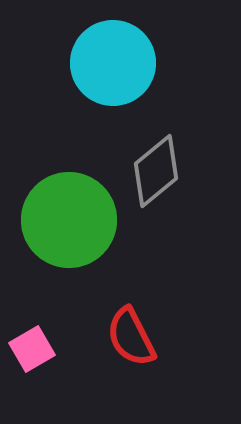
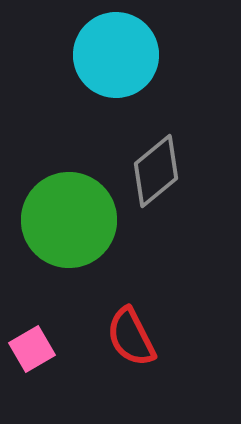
cyan circle: moved 3 px right, 8 px up
